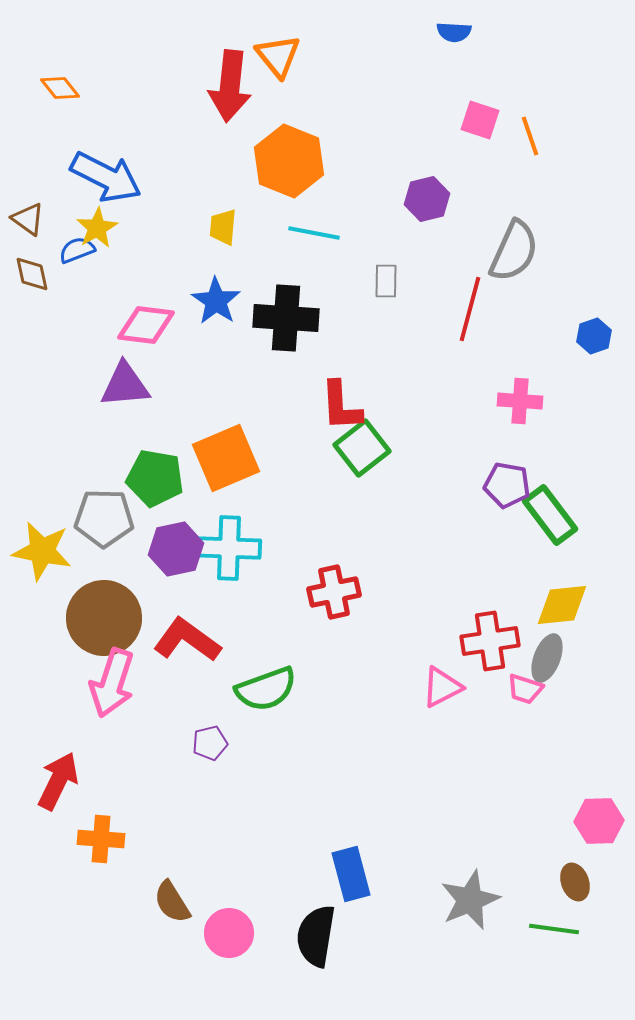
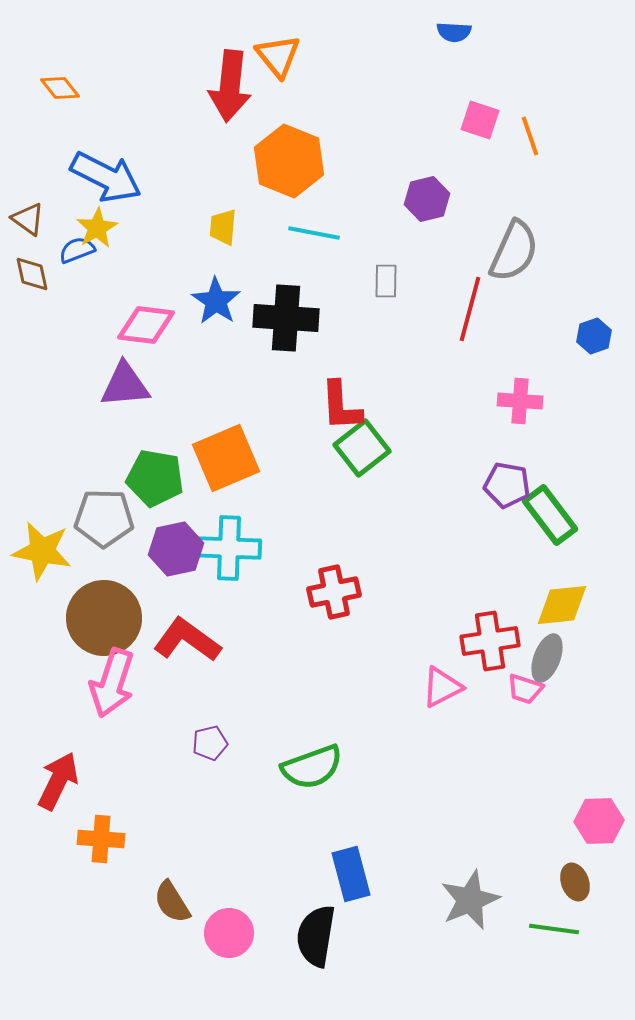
green semicircle at (266, 689): moved 46 px right, 78 px down
